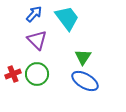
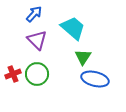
cyan trapezoid: moved 6 px right, 10 px down; rotated 12 degrees counterclockwise
blue ellipse: moved 10 px right, 2 px up; rotated 16 degrees counterclockwise
